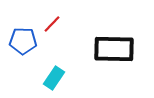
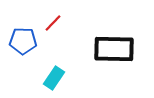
red line: moved 1 px right, 1 px up
